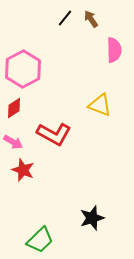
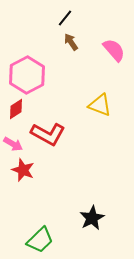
brown arrow: moved 20 px left, 23 px down
pink semicircle: rotated 40 degrees counterclockwise
pink hexagon: moved 4 px right, 6 px down
red diamond: moved 2 px right, 1 px down
red L-shape: moved 6 px left
pink arrow: moved 2 px down
black star: rotated 10 degrees counterclockwise
